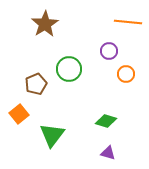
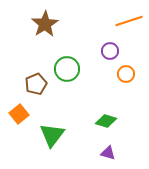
orange line: moved 1 px right, 1 px up; rotated 24 degrees counterclockwise
purple circle: moved 1 px right
green circle: moved 2 px left
